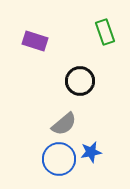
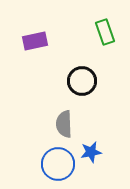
purple rectangle: rotated 30 degrees counterclockwise
black circle: moved 2 px right
gray semicircle: rotated 128 degrees clockwise
blue circle: moved 1 px left, 5 px down
